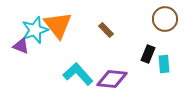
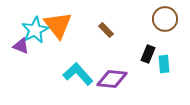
cyan star: rotated 8 degrees counterclockwise
